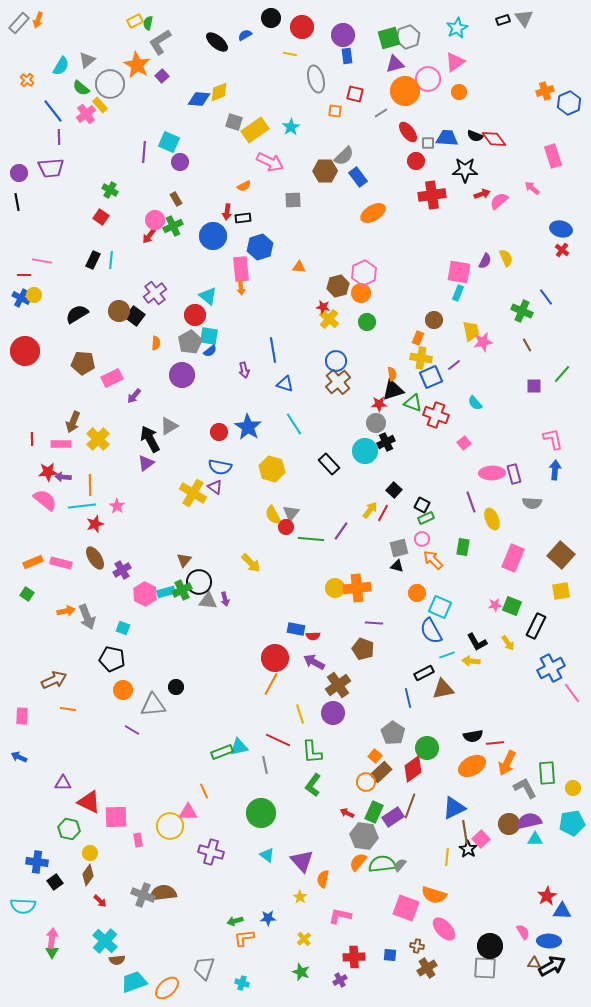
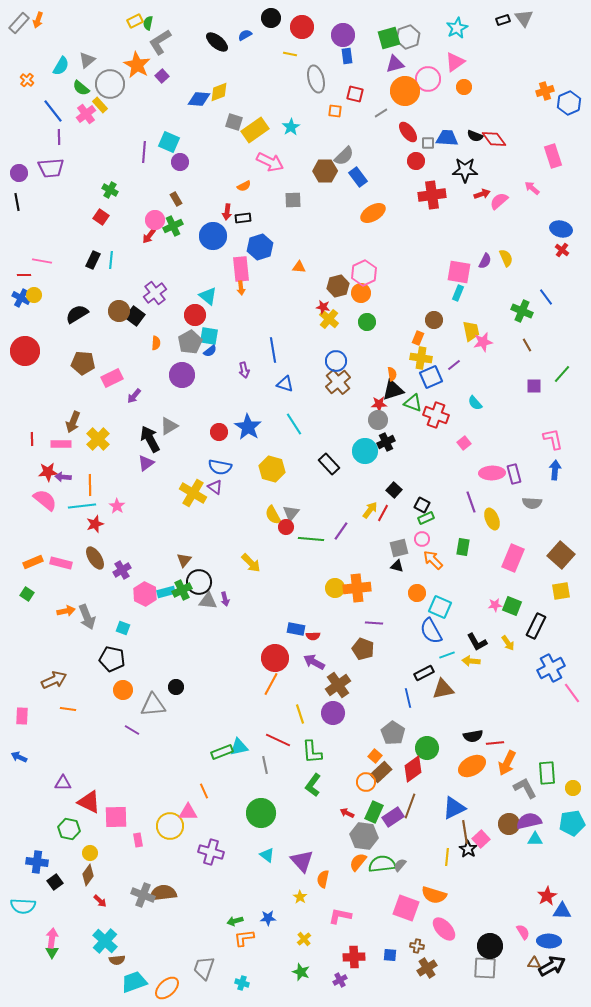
orange circle at (459, 92): moved 5 px right, 5 px up
gray circle at (376, 423): moved 2 px right, 3 px up
